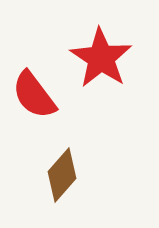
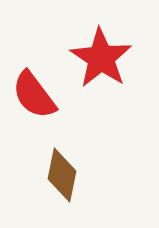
brown diamond: rotated 30 degrees counterclockwise
